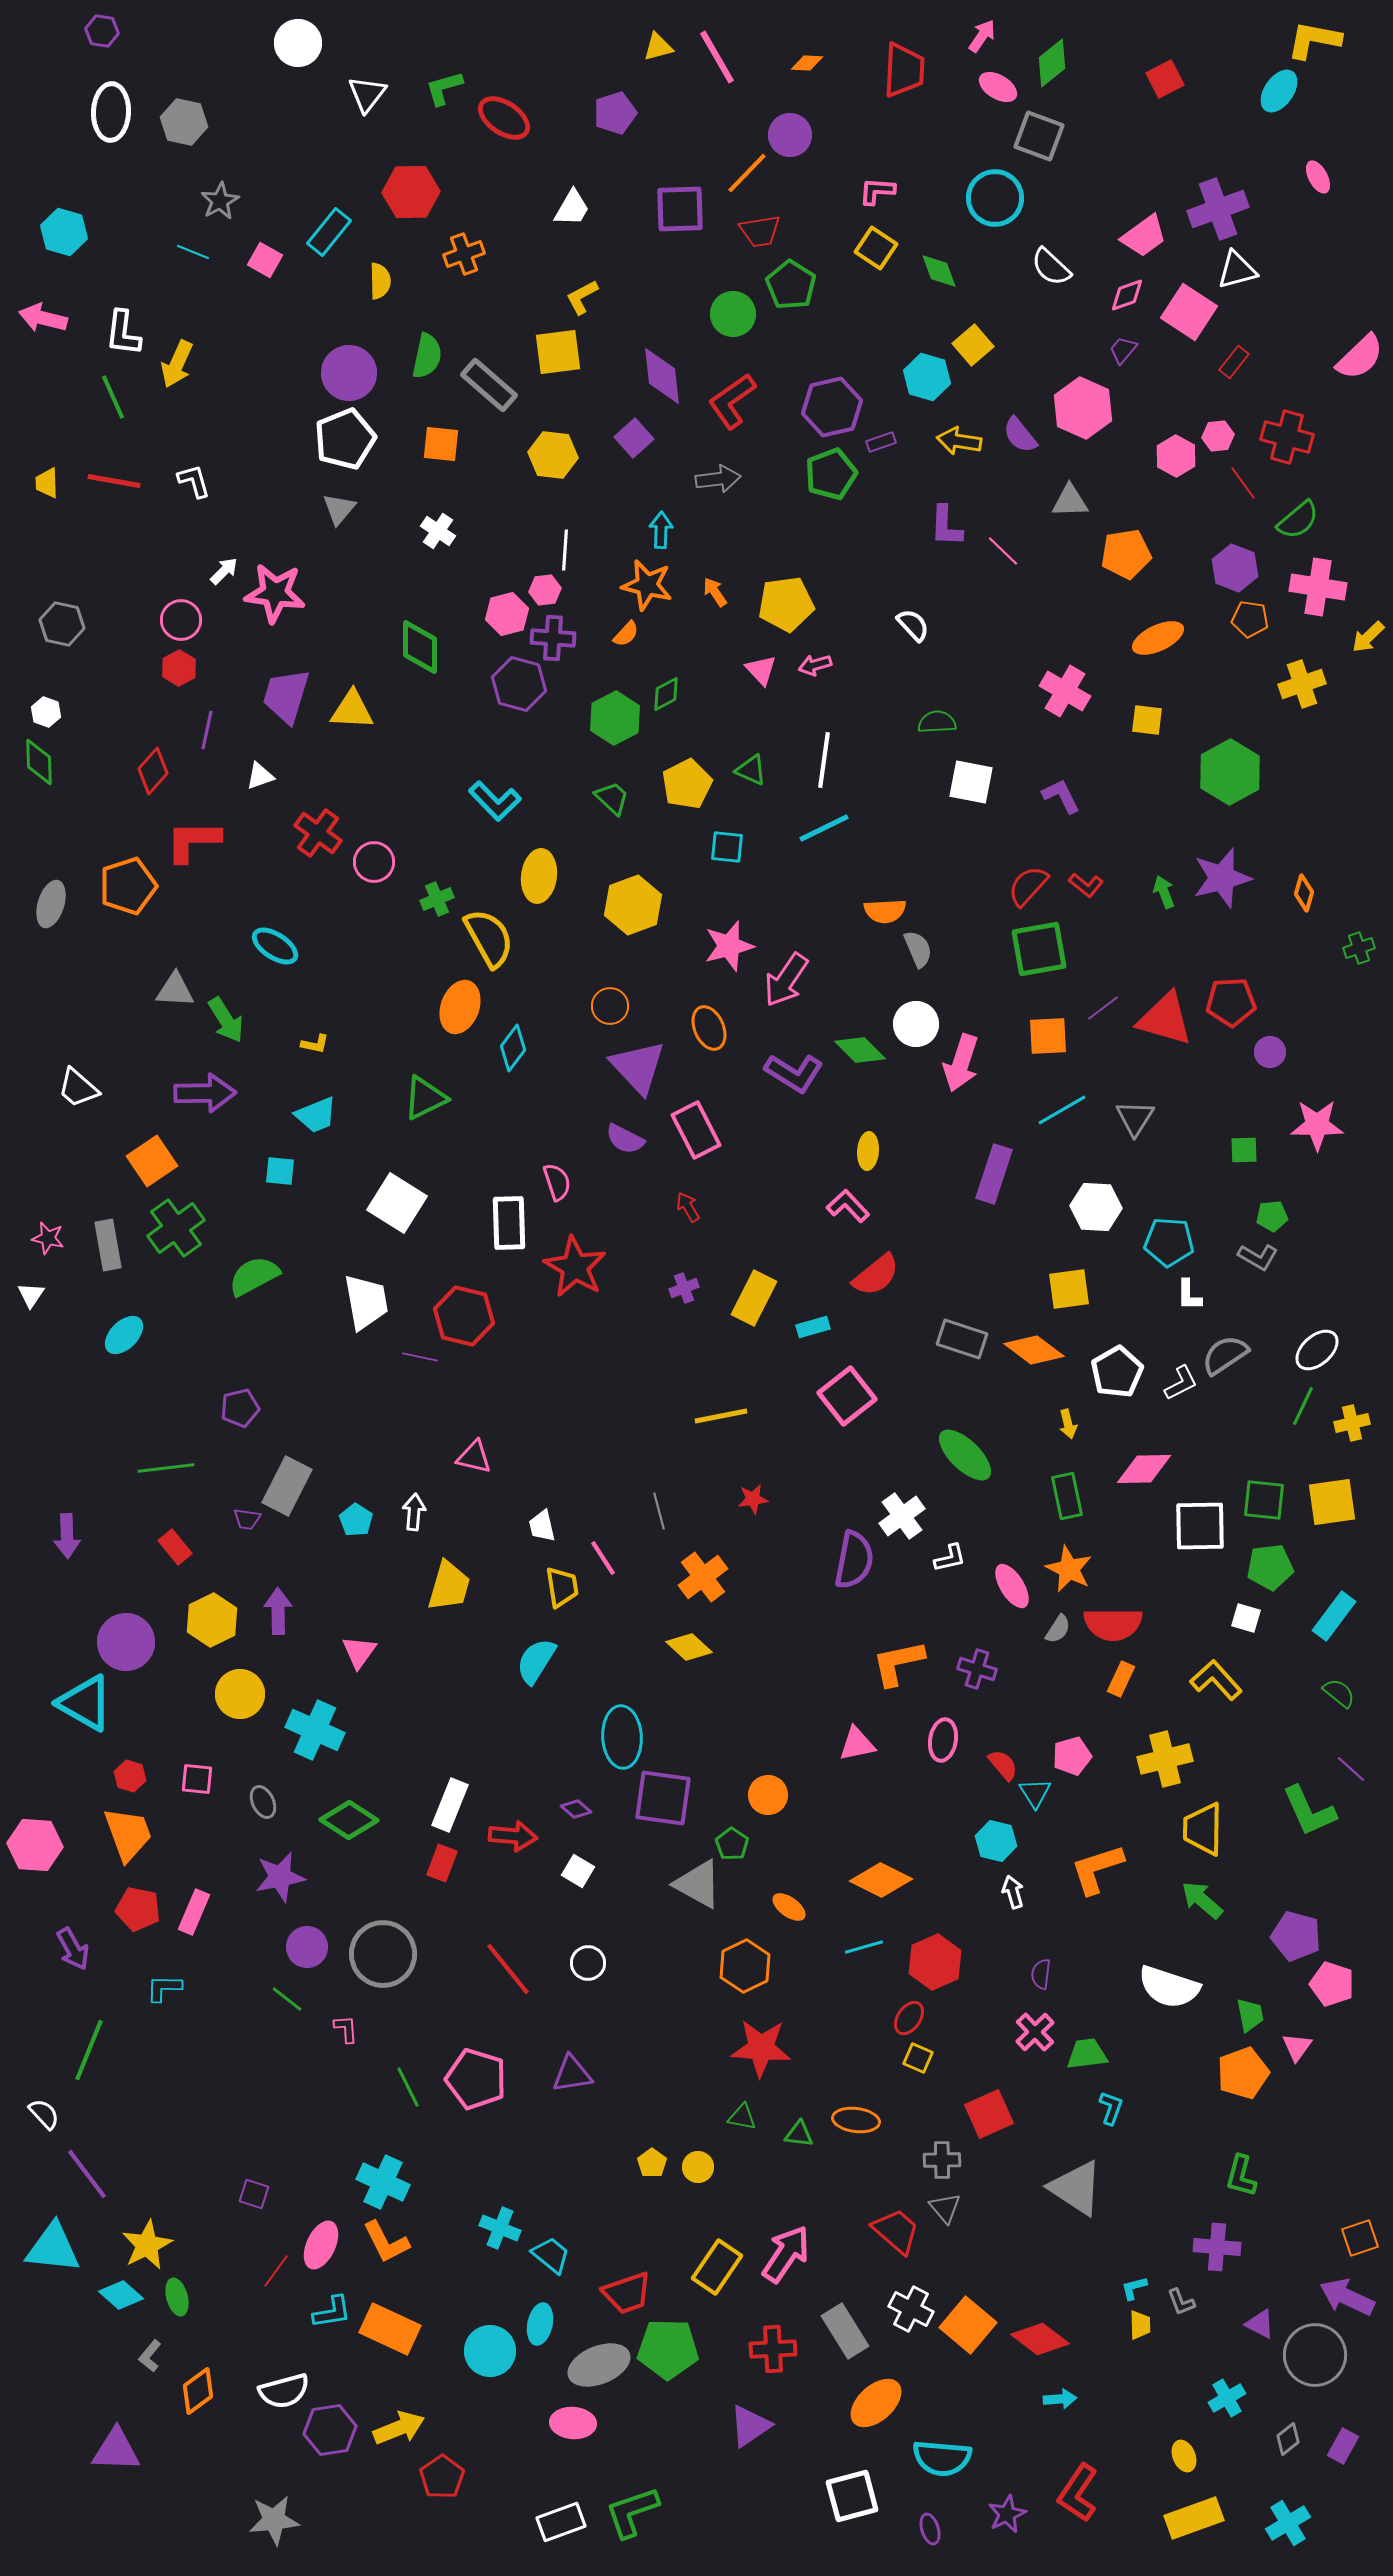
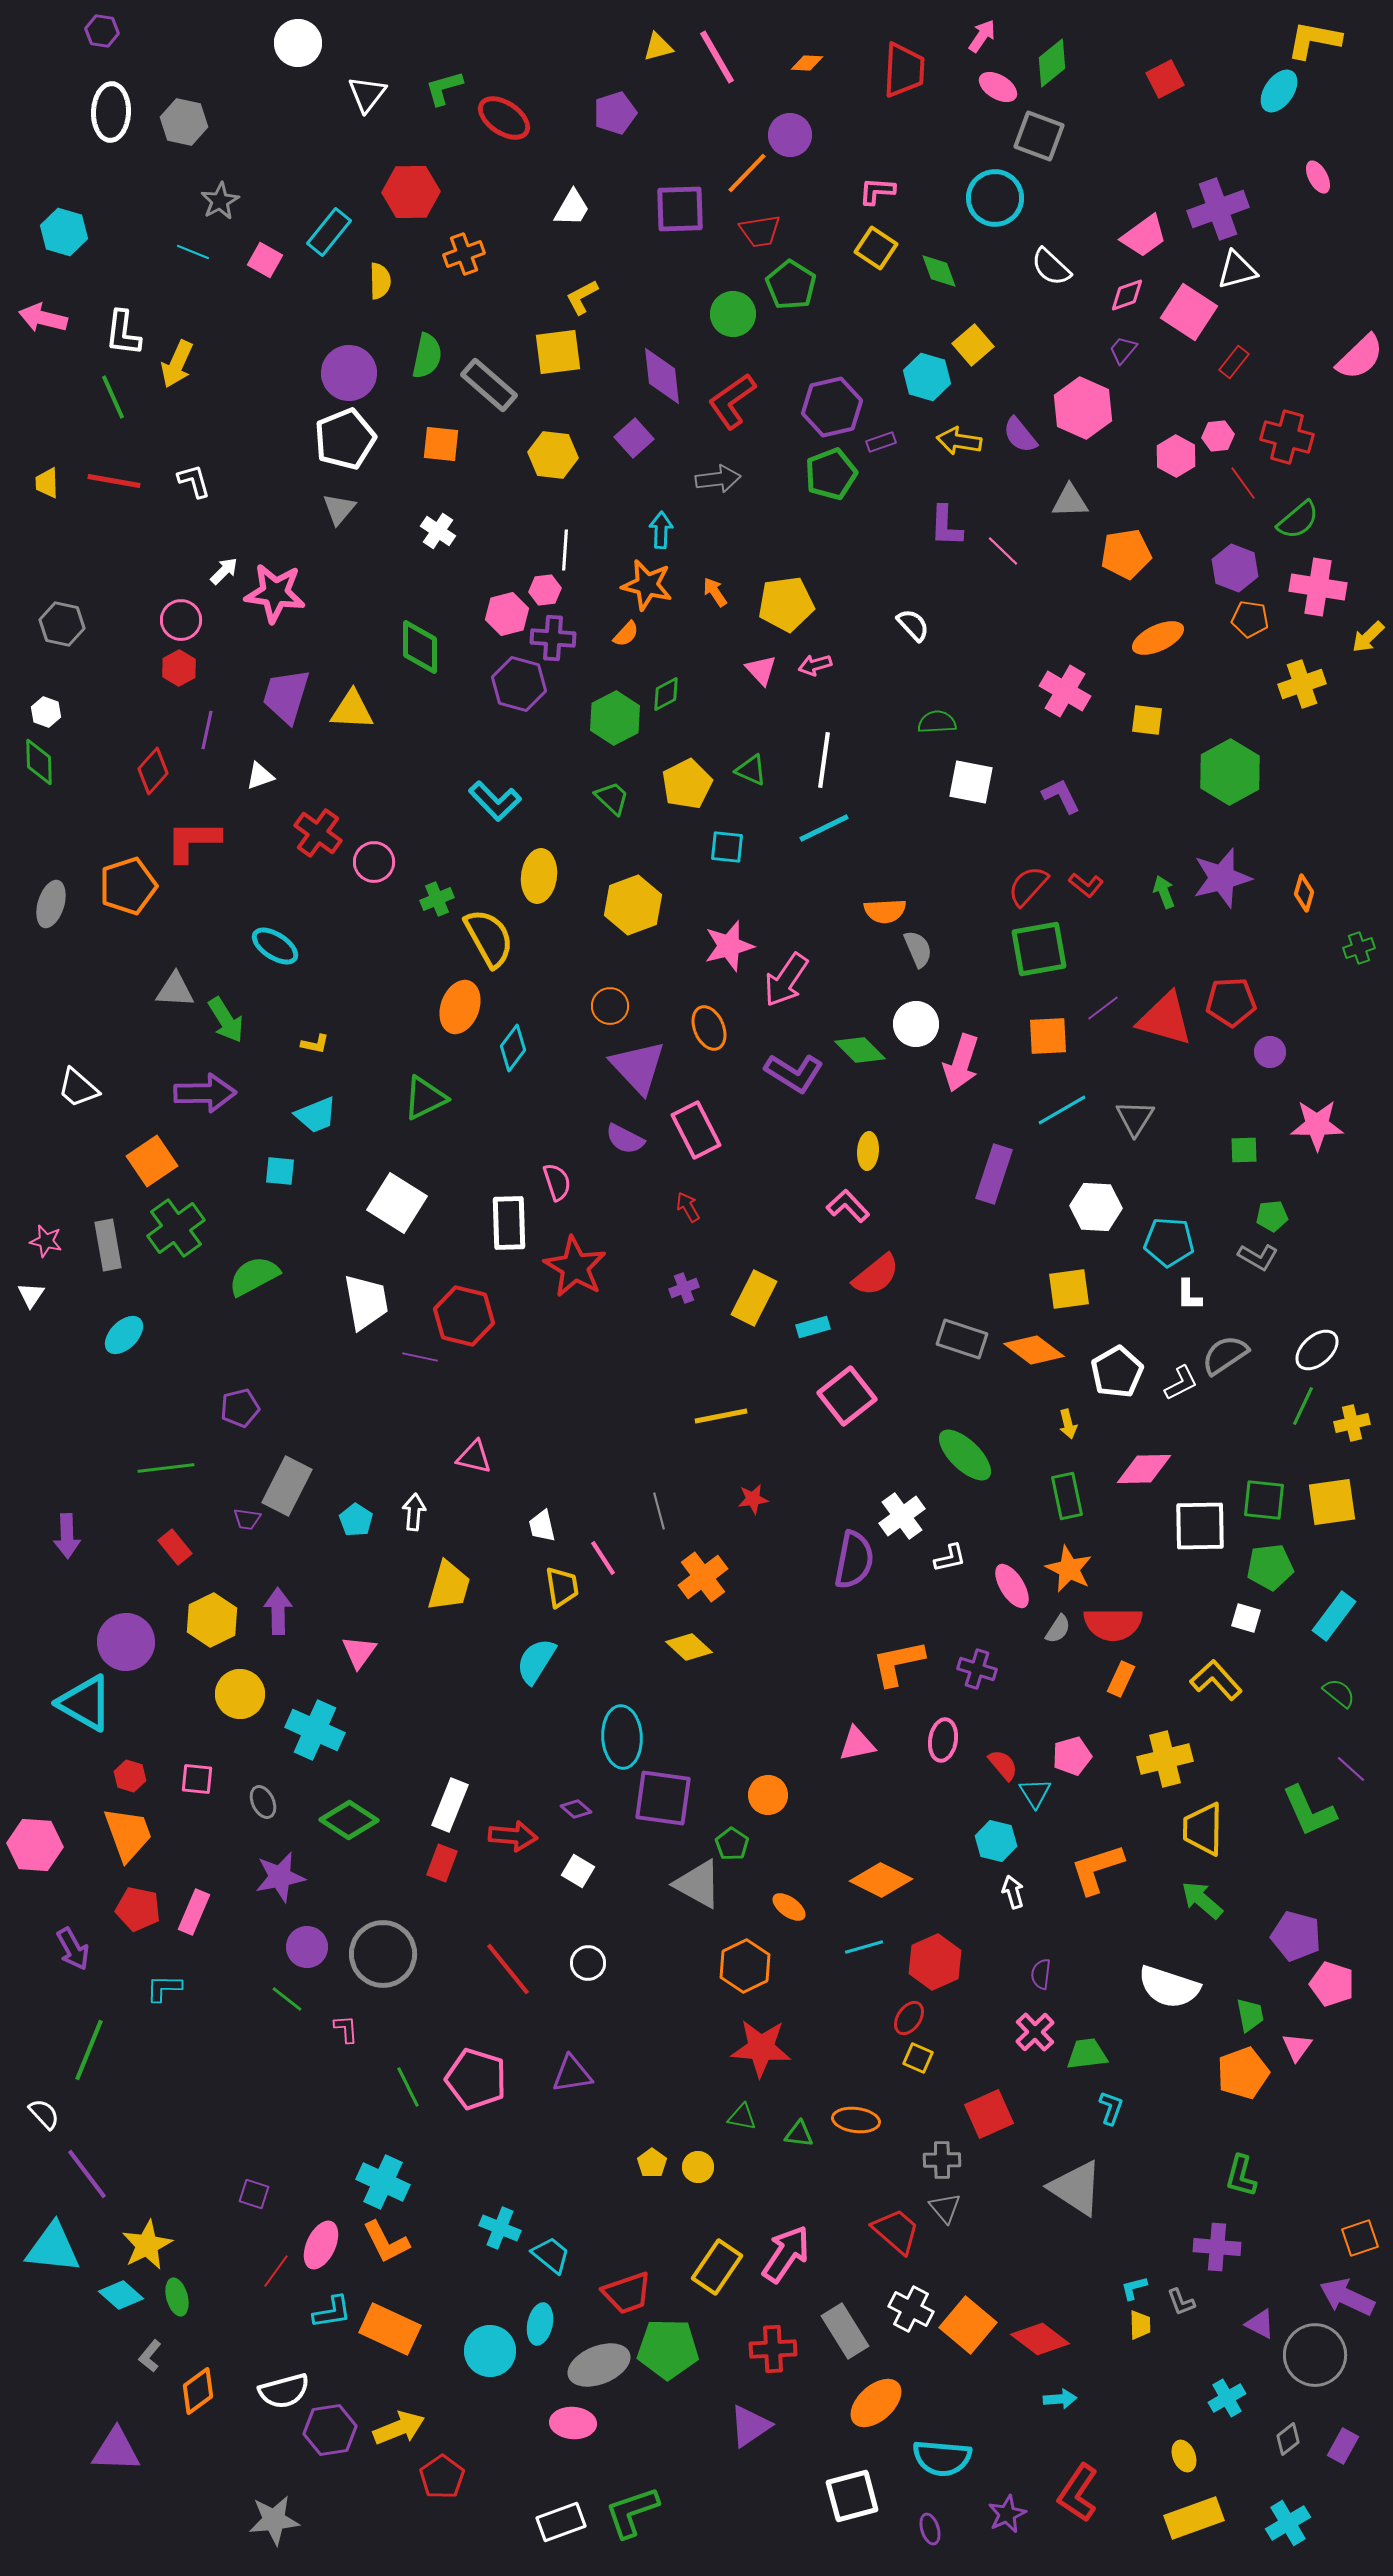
pink star at (48, 1238): moved 2 px left, 3 px down
